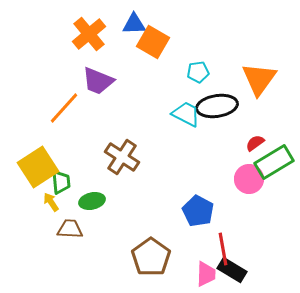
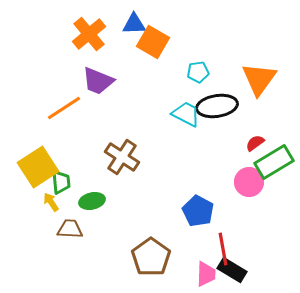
orange line: rotated 15 degrees clockwise
pink circle: moved 3 px down
